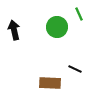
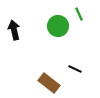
green circle: moved 1 px right, 1 px up
brown rectangle: moved 1 px left; rotated 35 degrees clockwise
